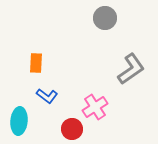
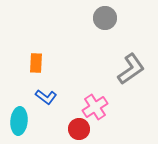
blue L-shape: moved 1 px left, 1 px down
red circle: moved 7 px right
